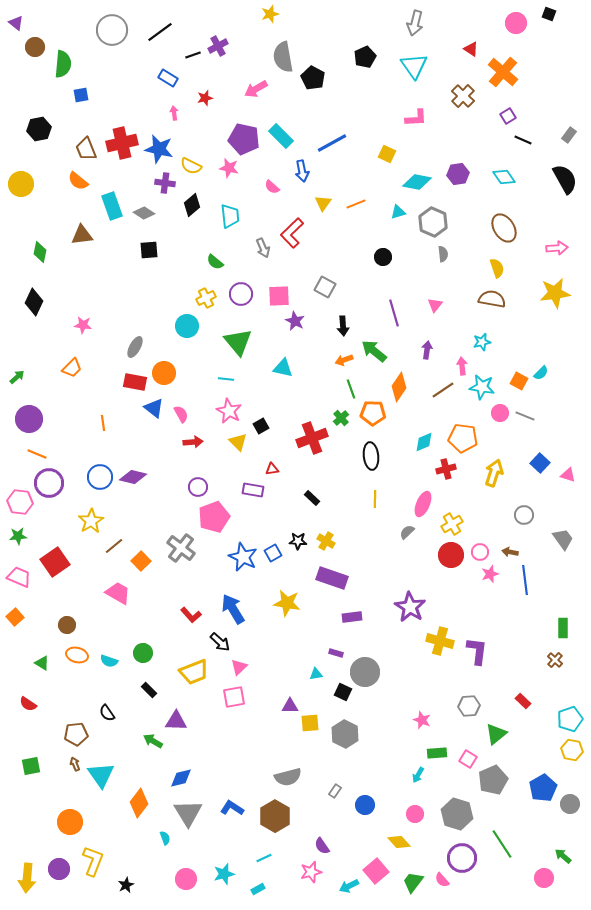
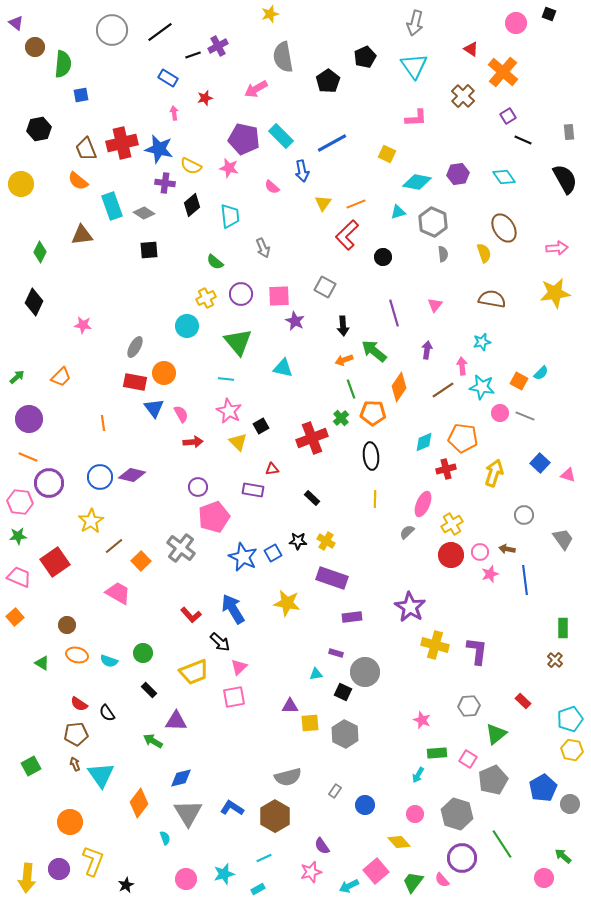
black pentagon at (313, 78): moved 15 px right, 3 px down; rotated 10 degrees clockwise
gray rectangle at (569, 135): moved 3 px up; rotated 42 degrees counterclockwise
red L-shape at (292, 233): moved 55 px right, 2 px down
green diamond at (40, 252): rotated 15 degrees clockwise
yellow semicircle at (497, 268): moved 13 px left, 15 px up
orange trapezoid at (72, 368): moved 11 px left, 9 px down
blue triangle at (154, 408): rotated 15 degrees clockwise
orange line at (37, 454): moved 9 px left, 3 px down
purple diamond at (133, 477): moved 1 px left, 2 px up
brown arrow at (510, 552): moved 3 px left, 3 px up
yellow cross at (440, 641): moved 5 px left, 4 px down
red semicircle at (28, 704): moved 51 px right
green square at (31, 766): rotated 18 degrees counterclockwise
